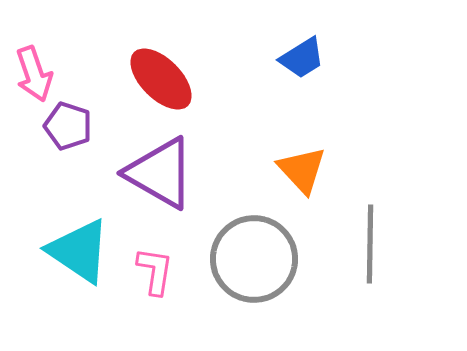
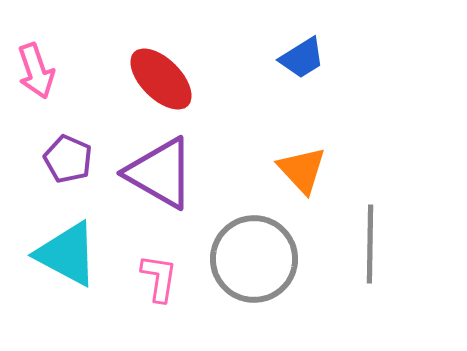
pink arrow: moved 2 px right, 3 px up
purple pentagon: moved 33 px down; rotated 6 degrees clockwise
cyan triangle: moved 12 px left, 3 px down; rotated 6 degrees counterclockwise
pink L-shape: moved 4 px right, 7 px down
